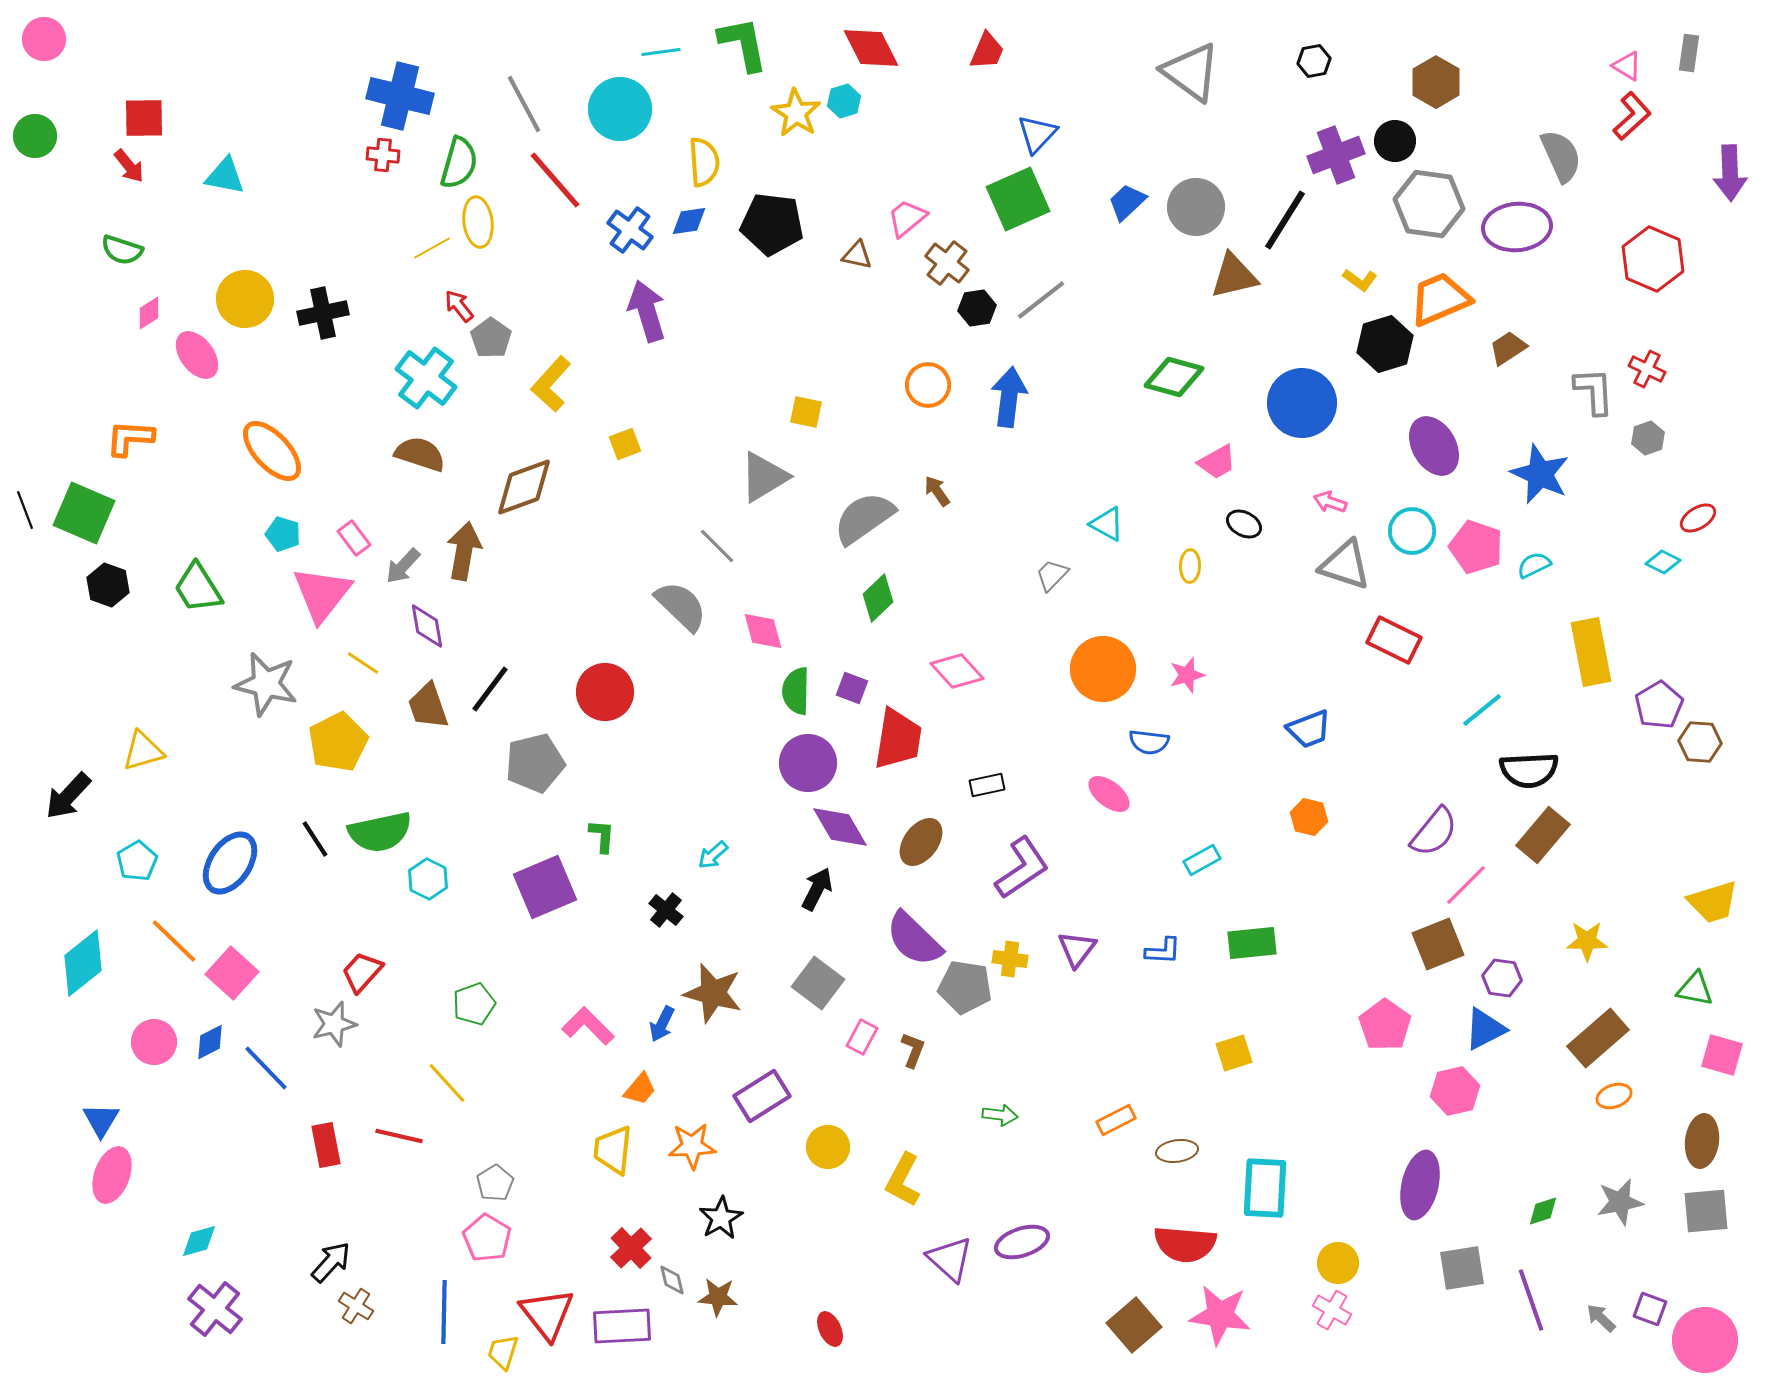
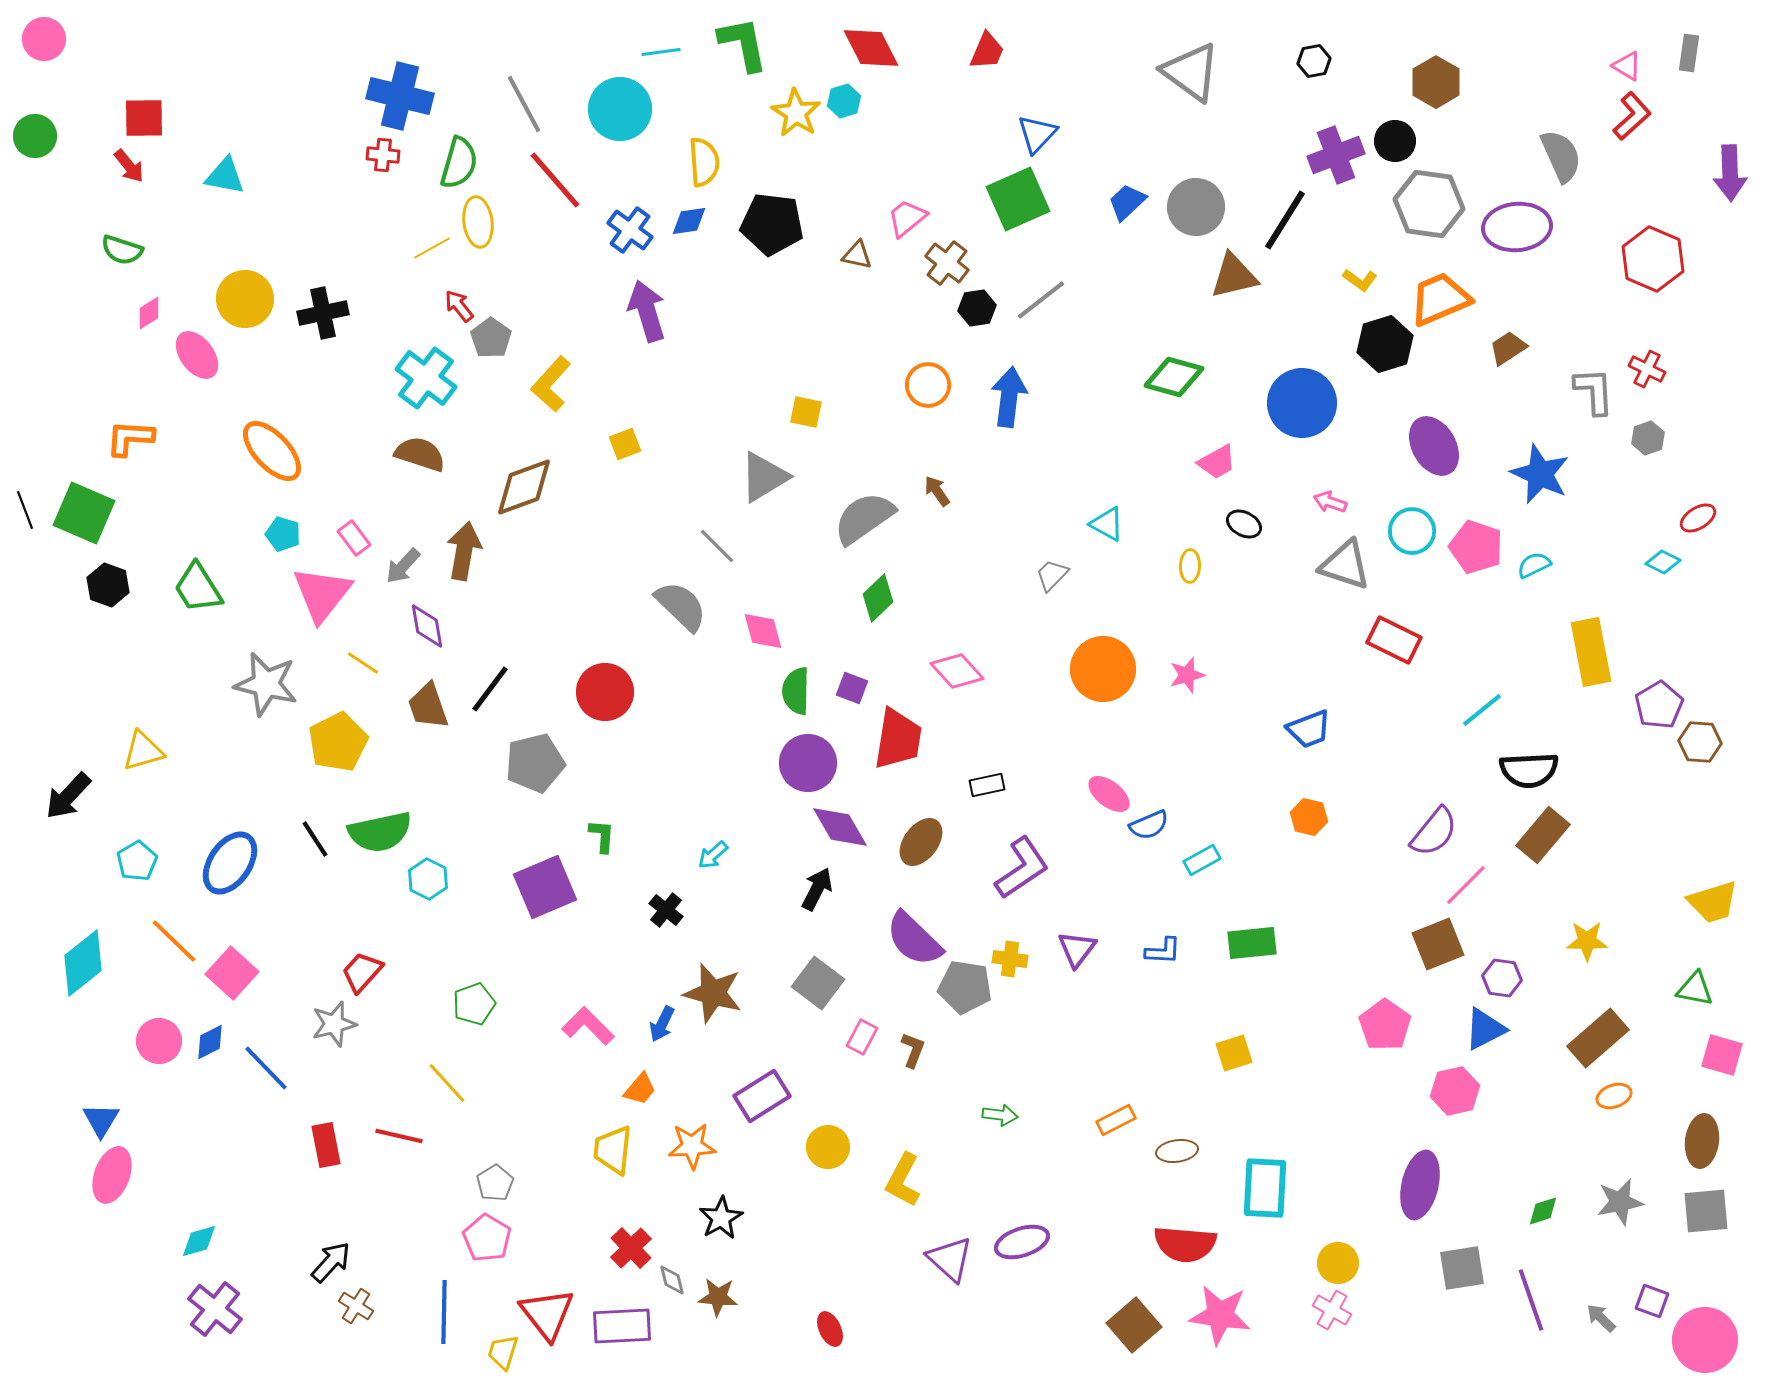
blue semicircle at (1149, 742): moved 83 px down; rotated 30 degrees counterclockwise
pink circle at (154, 1042): moved 5 px right, 1 px up
purple square at (1650, 1309): moved 2 px right, 8 px up
